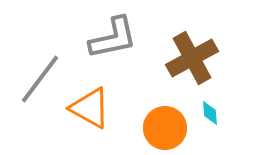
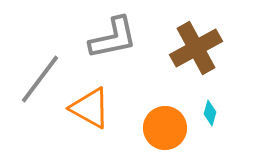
brown cross: moved 4 px right, 10 px up
cyan diamond: rotated 20 degrees clockwise
